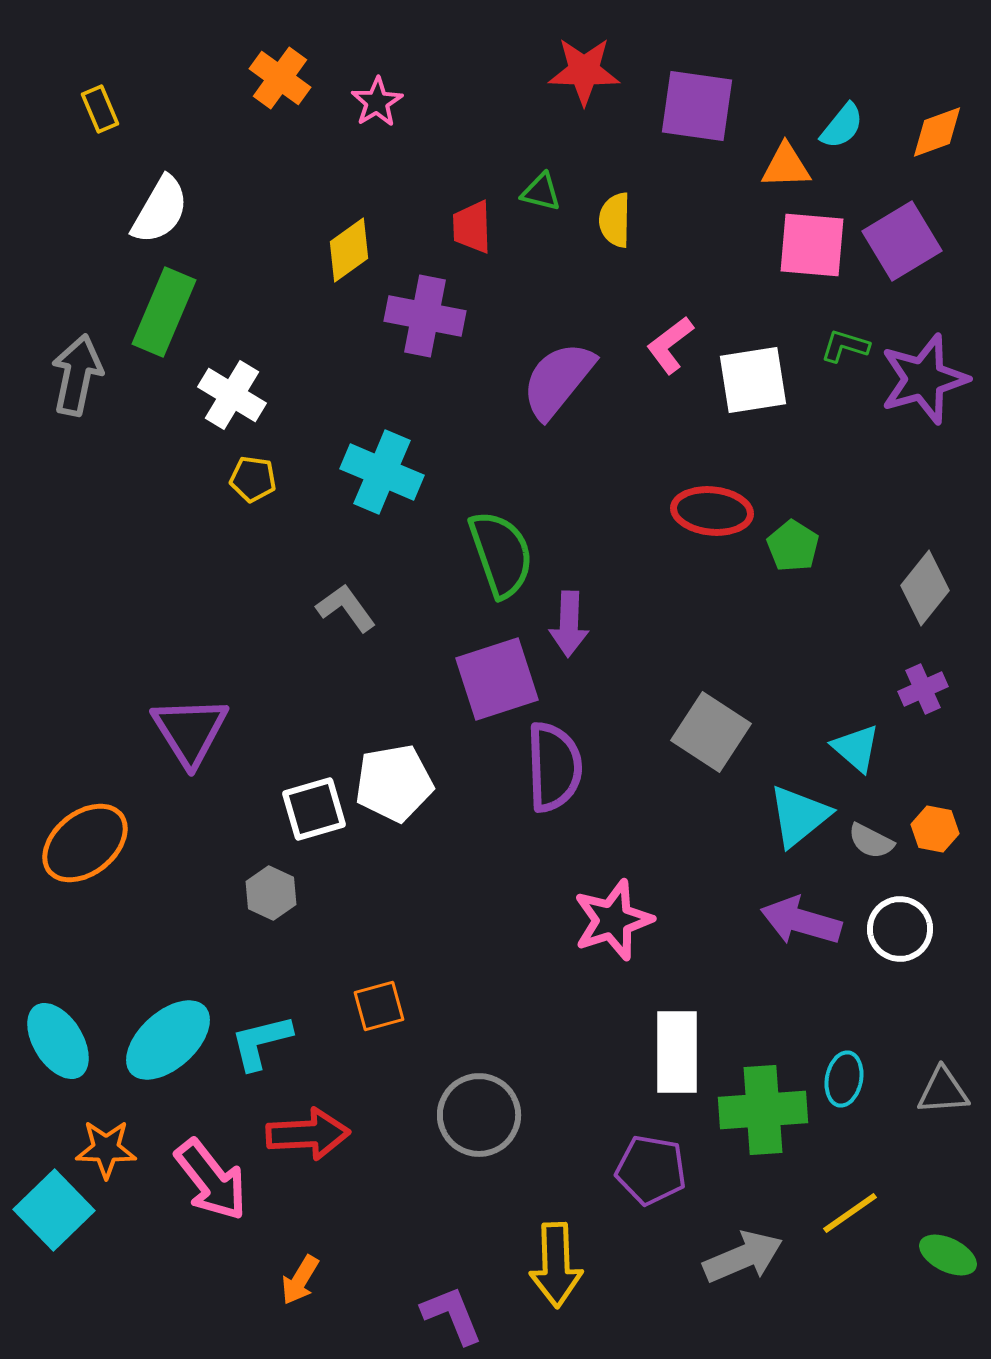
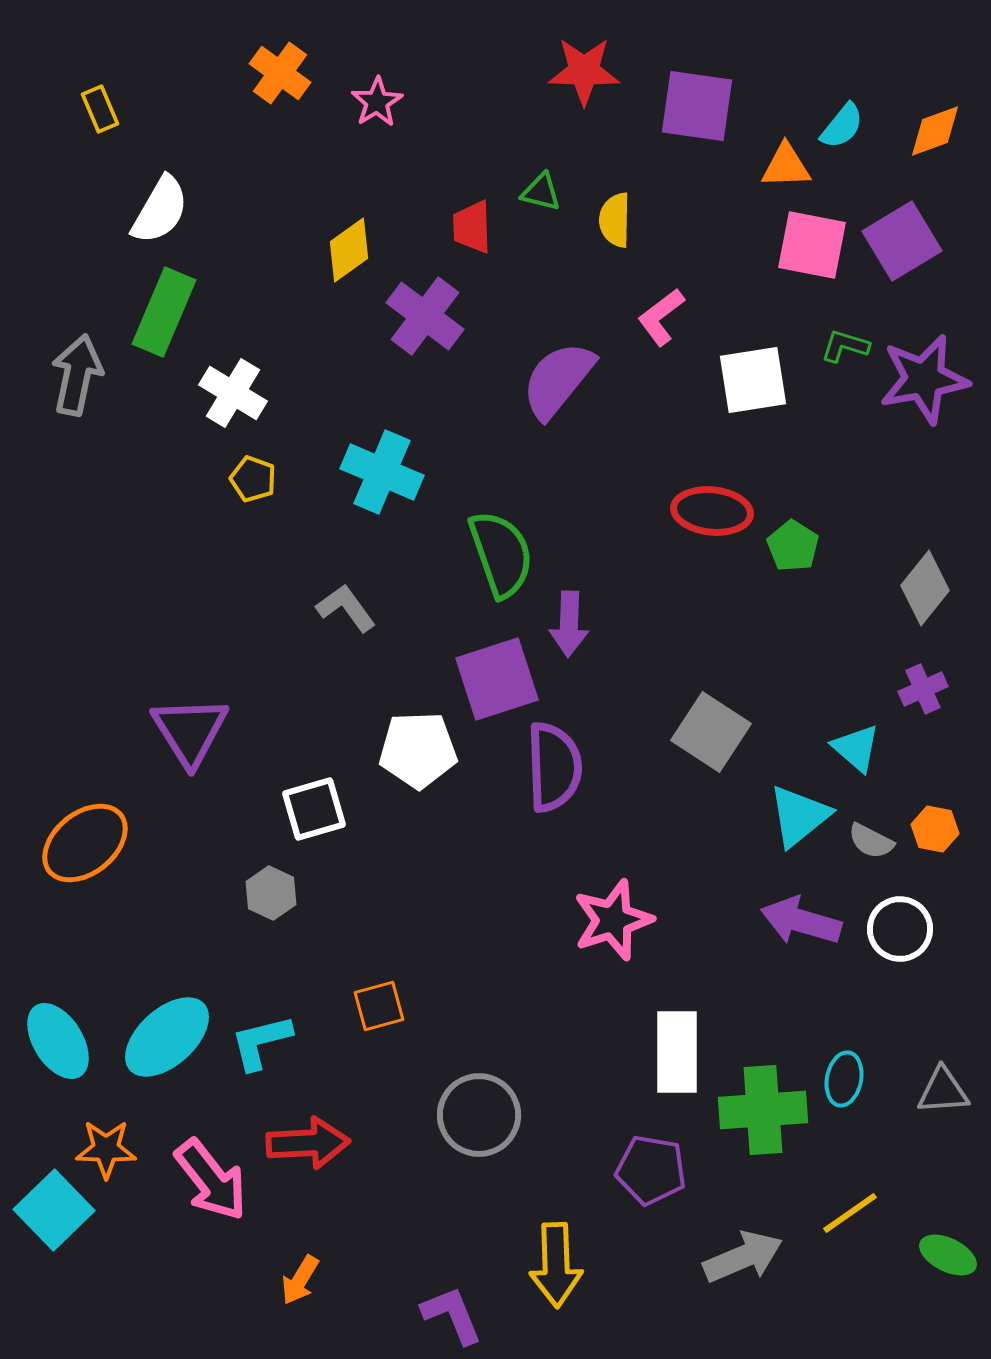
orange cross at (280, 78): moved 5 px up
orange diamond at (937, 132): moved 2 px left, 1 px up
pink square at (812, 245): rotated 6 degrees clockwise
purple cross at (425, 316): rotated 26 degrees clockwise
pink L-shape at (670, 345): moved 9 px left, 28 px up
purple star at (924, 379): rotated 6 degrees clockwise
white cross at (232, 395): moved 1 px right, 2 px up
yellow pentagon at (253, 479): rotated 12 degrees clockwise
white pentagon at (394, 783): moved 24 px right, 33 px up; rotated 8 degrees clockwise
cyan ellipse at (168, 1040): moved 1 px left, 3 px up
red arrow at (308, 1134): moved 9 px down
